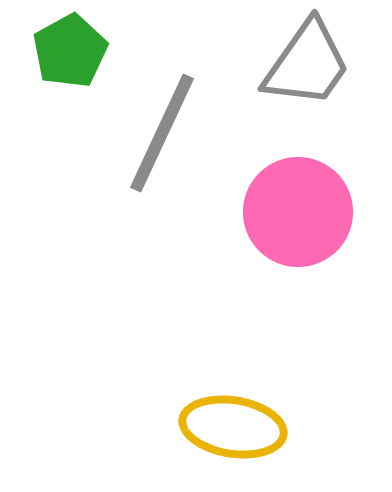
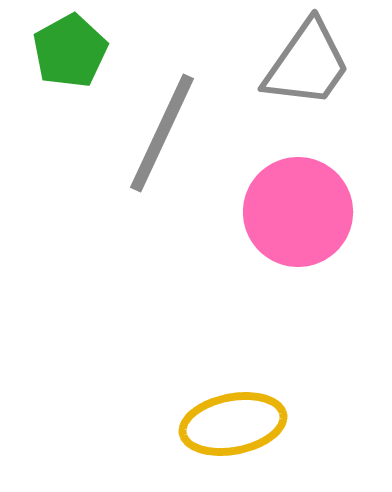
yellow ellipse: moved 3 px up; rotated 20 degrees counterclockwise
